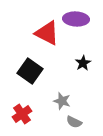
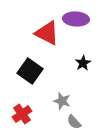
gray semicircle: rotated 21 degrees clockwise
